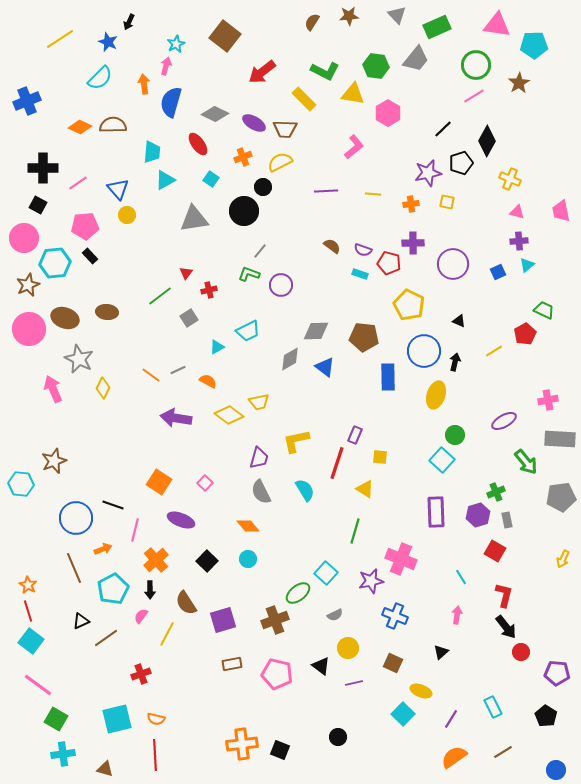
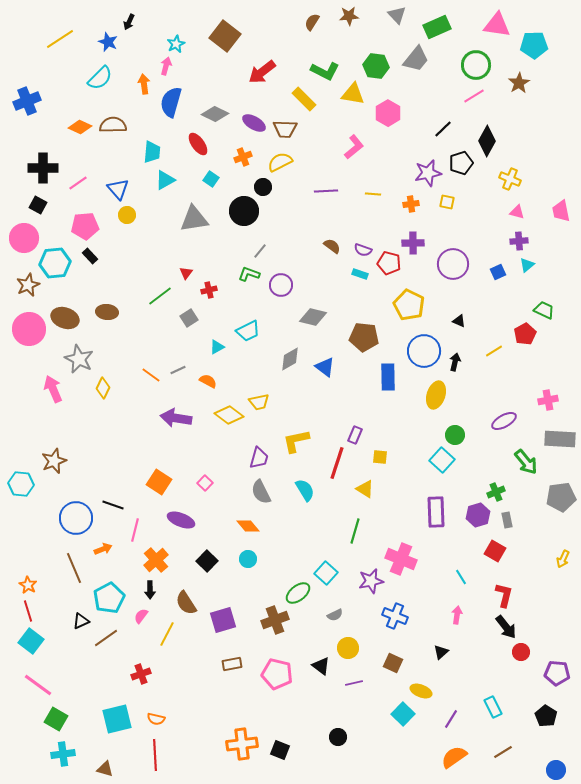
gray diamond at (316, 331): moved 3 px left, 14 px up; rotated 16 degrees clockwise
cyan pentagon at (113, 589): moved 4 px left, 9 px down
